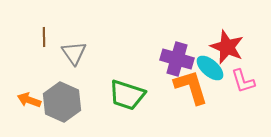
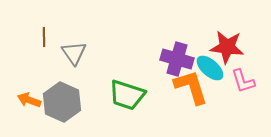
red star: rotated 16 degrees counterclockwise
